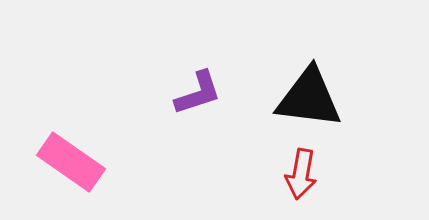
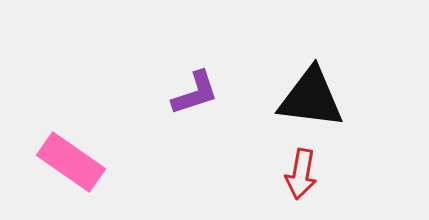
purple L-shape: moved 3 px left
black triangle: moved 2 px right
